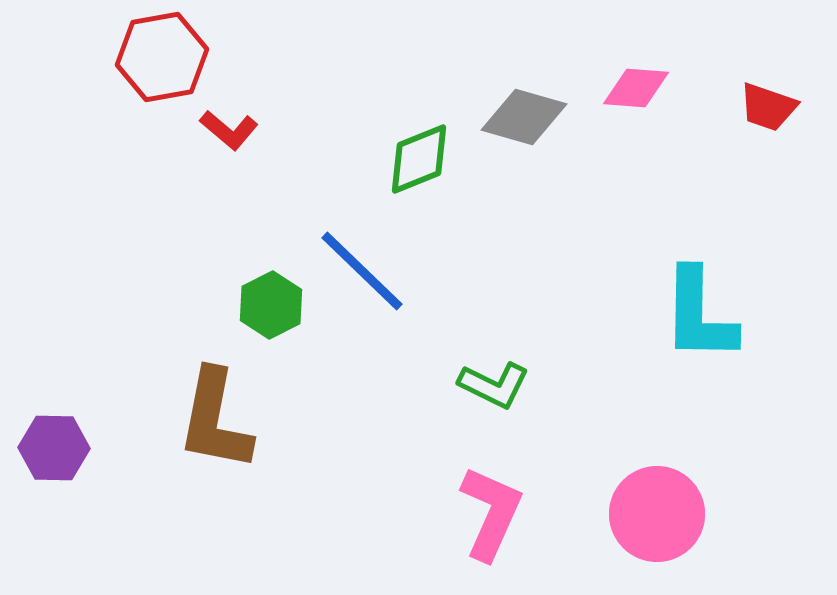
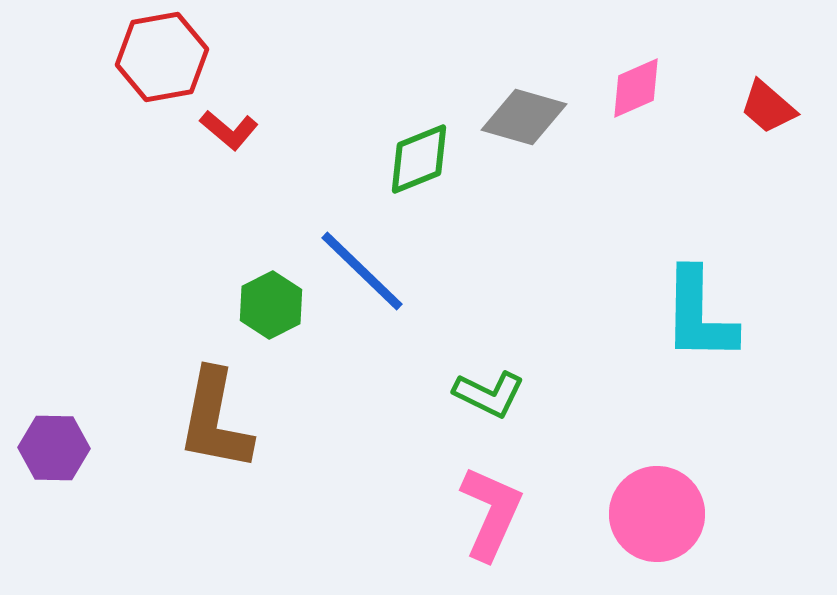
pink diamond: rotated 28 degrees counterclockwise
red trapezoid: rotated 22 degrees clockwise
green L-shape: moved 5 px left, 9 px down
